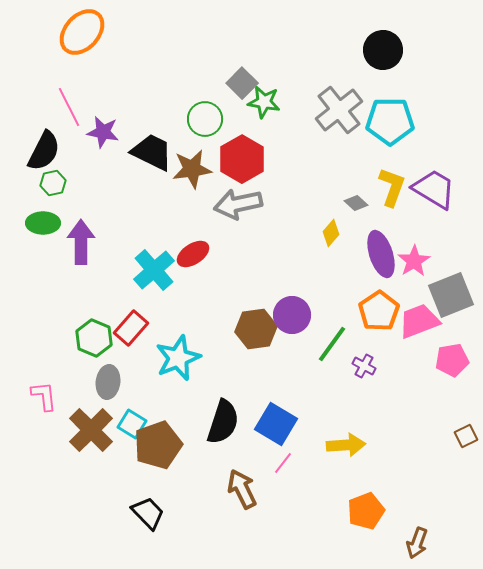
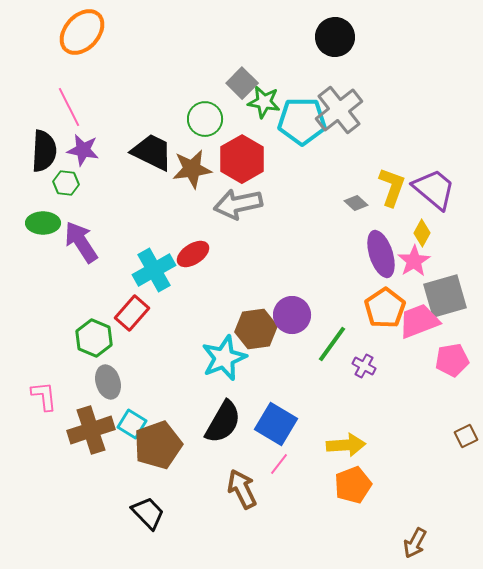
black circle at (383, 50): moved 48 px left, 13 px up
cyan pentagon at (390, 121): moved 88 px left
purple star at (103, 132): moved 20 px left, 18 px down
black semicircle at (44, 151): rotated 24 degrees counterclockwise
green hexagon at (53, 183): moved 13 px right; rotated 20 degrees clockwise
purple trapezoid at (434, 189): rotated 9 degrees clockwise
yellow diamond at (331, 233): moved 91 px right; rotated 12 degrees counterclockwise
purple arrow at (81, 242): rotated 33 degrees counterclockwise
cyan cross at (154, 270): rotated 12 degrees clockwise
gray square at (451, 295): moved 6 px left, 1 px down; rotated 6 degrees clockwise
orange pentagon at (379, 311): moved 6 px right, 3 px up
red rectangle at (131, 328): moved 1 px right, 15 px up
cyan star at (178, 358): moved 46 px right
gray ellipse at (108, 382): rotated 24 degrees counterclockwise
black semicircle at (223, 422): rotated 12 degrees clockwise
brown cross at (91, 430): rotated 27 degrees clockwise
pink line at (283, 463): moved 4 px left, 1 px down
orange pentagon at (366, 511): moved 13 px left, 26 px up
brown arrow at (417, 543): moved 2 px left; rotated 8 degrees clockwise
